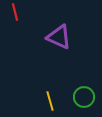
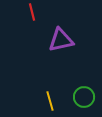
red line: moved 17 px right
purple triangle: moved 2 px right, 3 px down; rotated 36 degrees counterclockwise
